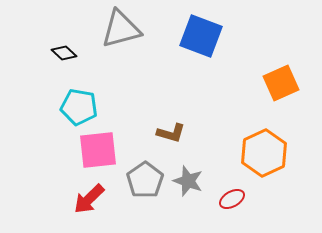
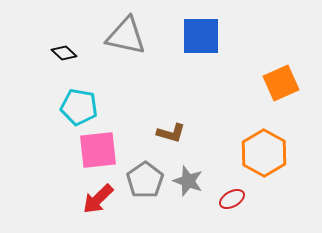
gray triangle: moved 5 px right, 7 px down; rotated 27 degrees clockwise
blue square: rotated 21 degrees counterclockwise
orange hexagon: rotated 6 degrees counterclockwise
red arrow: moved 9 px right
